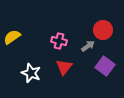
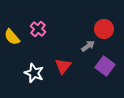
red circle: moved 1 px right, 1 px up
yellow semicircle: rotated 96 degrees counterclockwise
pink cross: moved 21 px left, 12 px up; rotated 28 degrees clockwise
red triangle: moved 1 px left, 1 px up
white star: moved 3 px right
